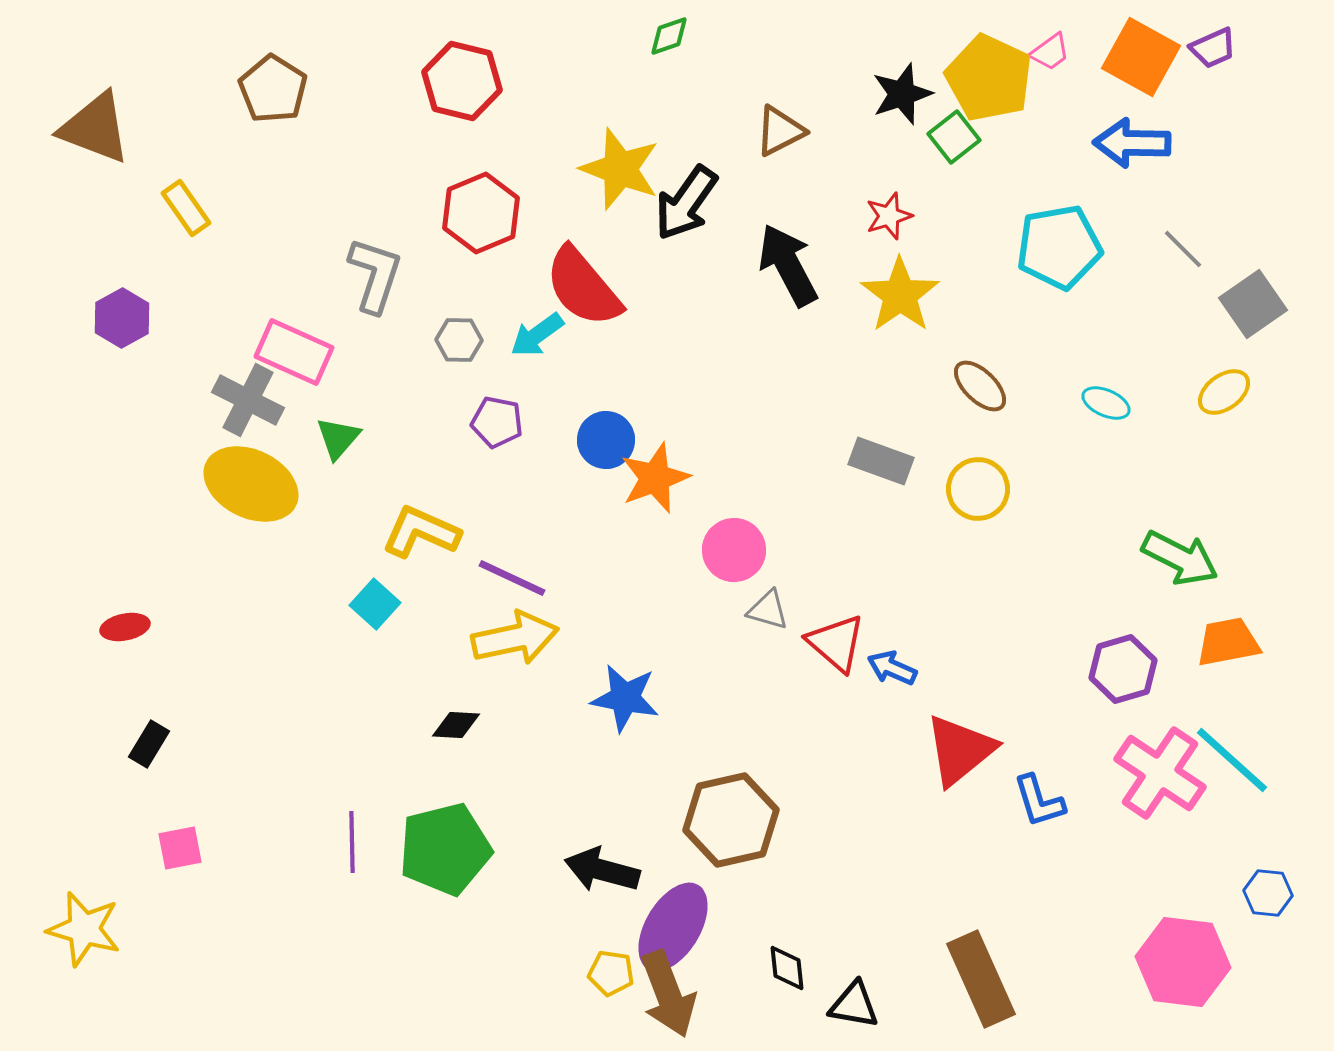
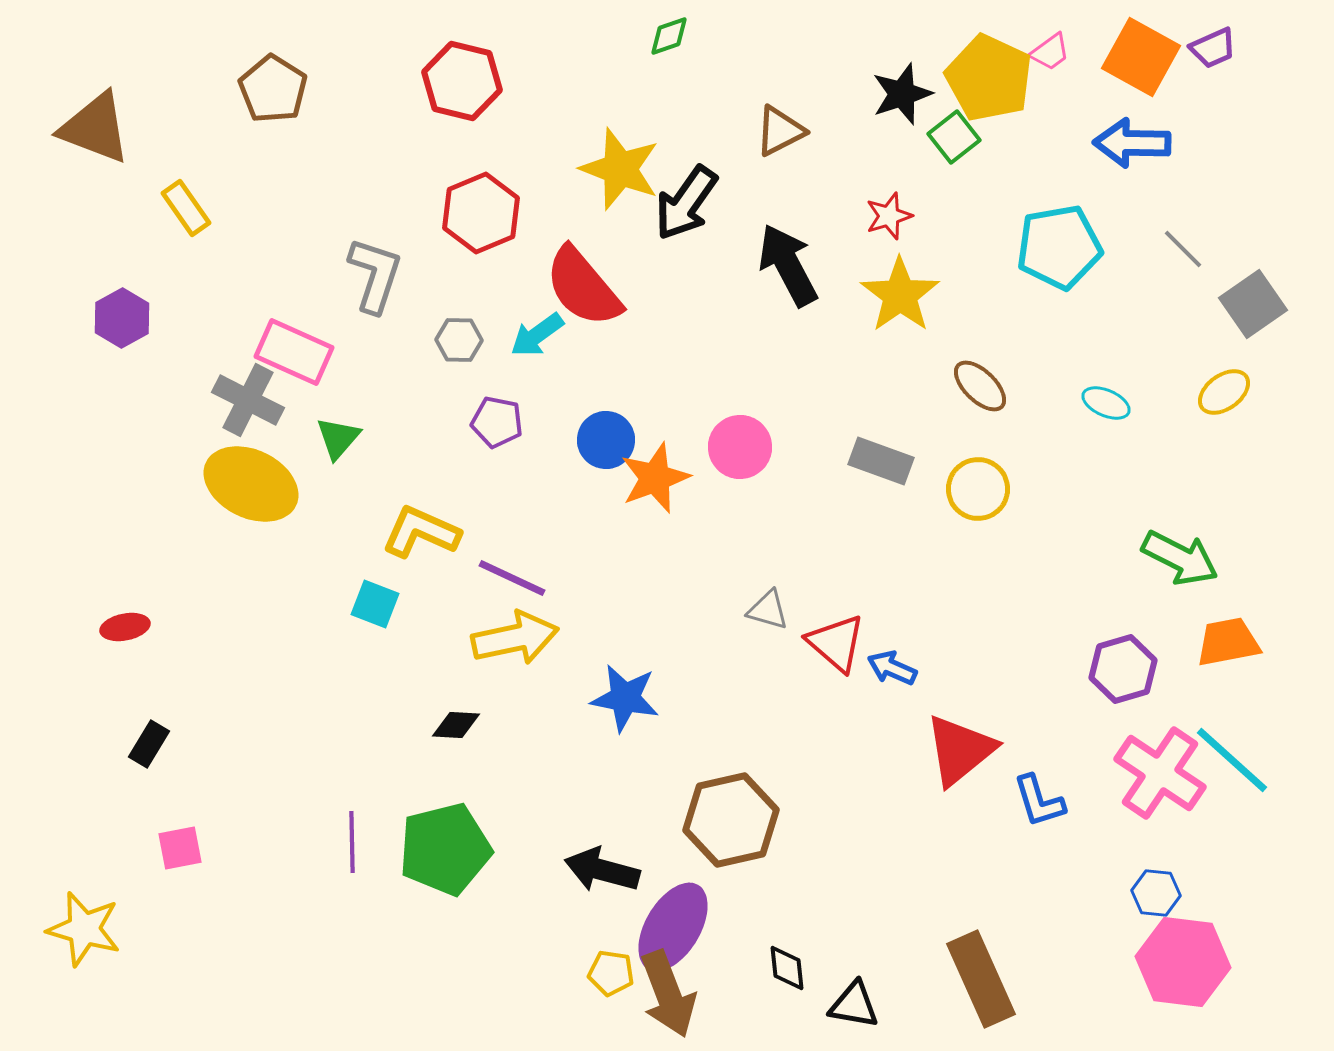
pink circle at (734, 550): moved 6 px right, 103 px up
cyan square at (375, 604): rotated 21 degrees counterclockwise
blue hexagon at (1268, 893): moved 112 px left
